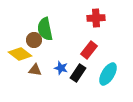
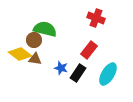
red cross: rotated 24 degrees clockwise
green semicircle: rotated 115 degrees clockwise
brown triangle: moved 11 px up
